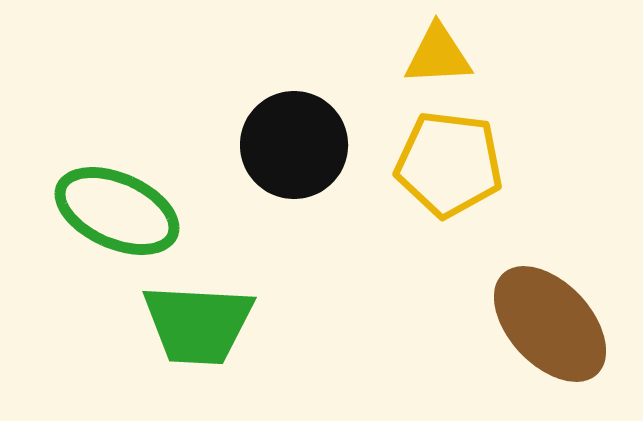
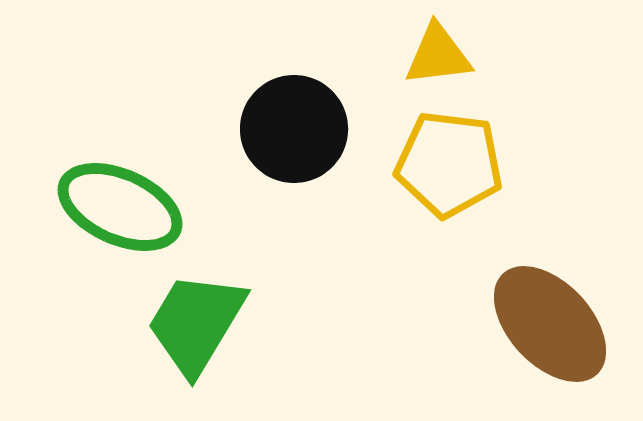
yellow triangle: rotated 4 degrees counterclockwise
black circle: moved 16 px up
green ellipse: moved 3 px right, 4 px up
green trapezoid: moved 2 px left, 1 px up; rotated 118 degrees clockwise
